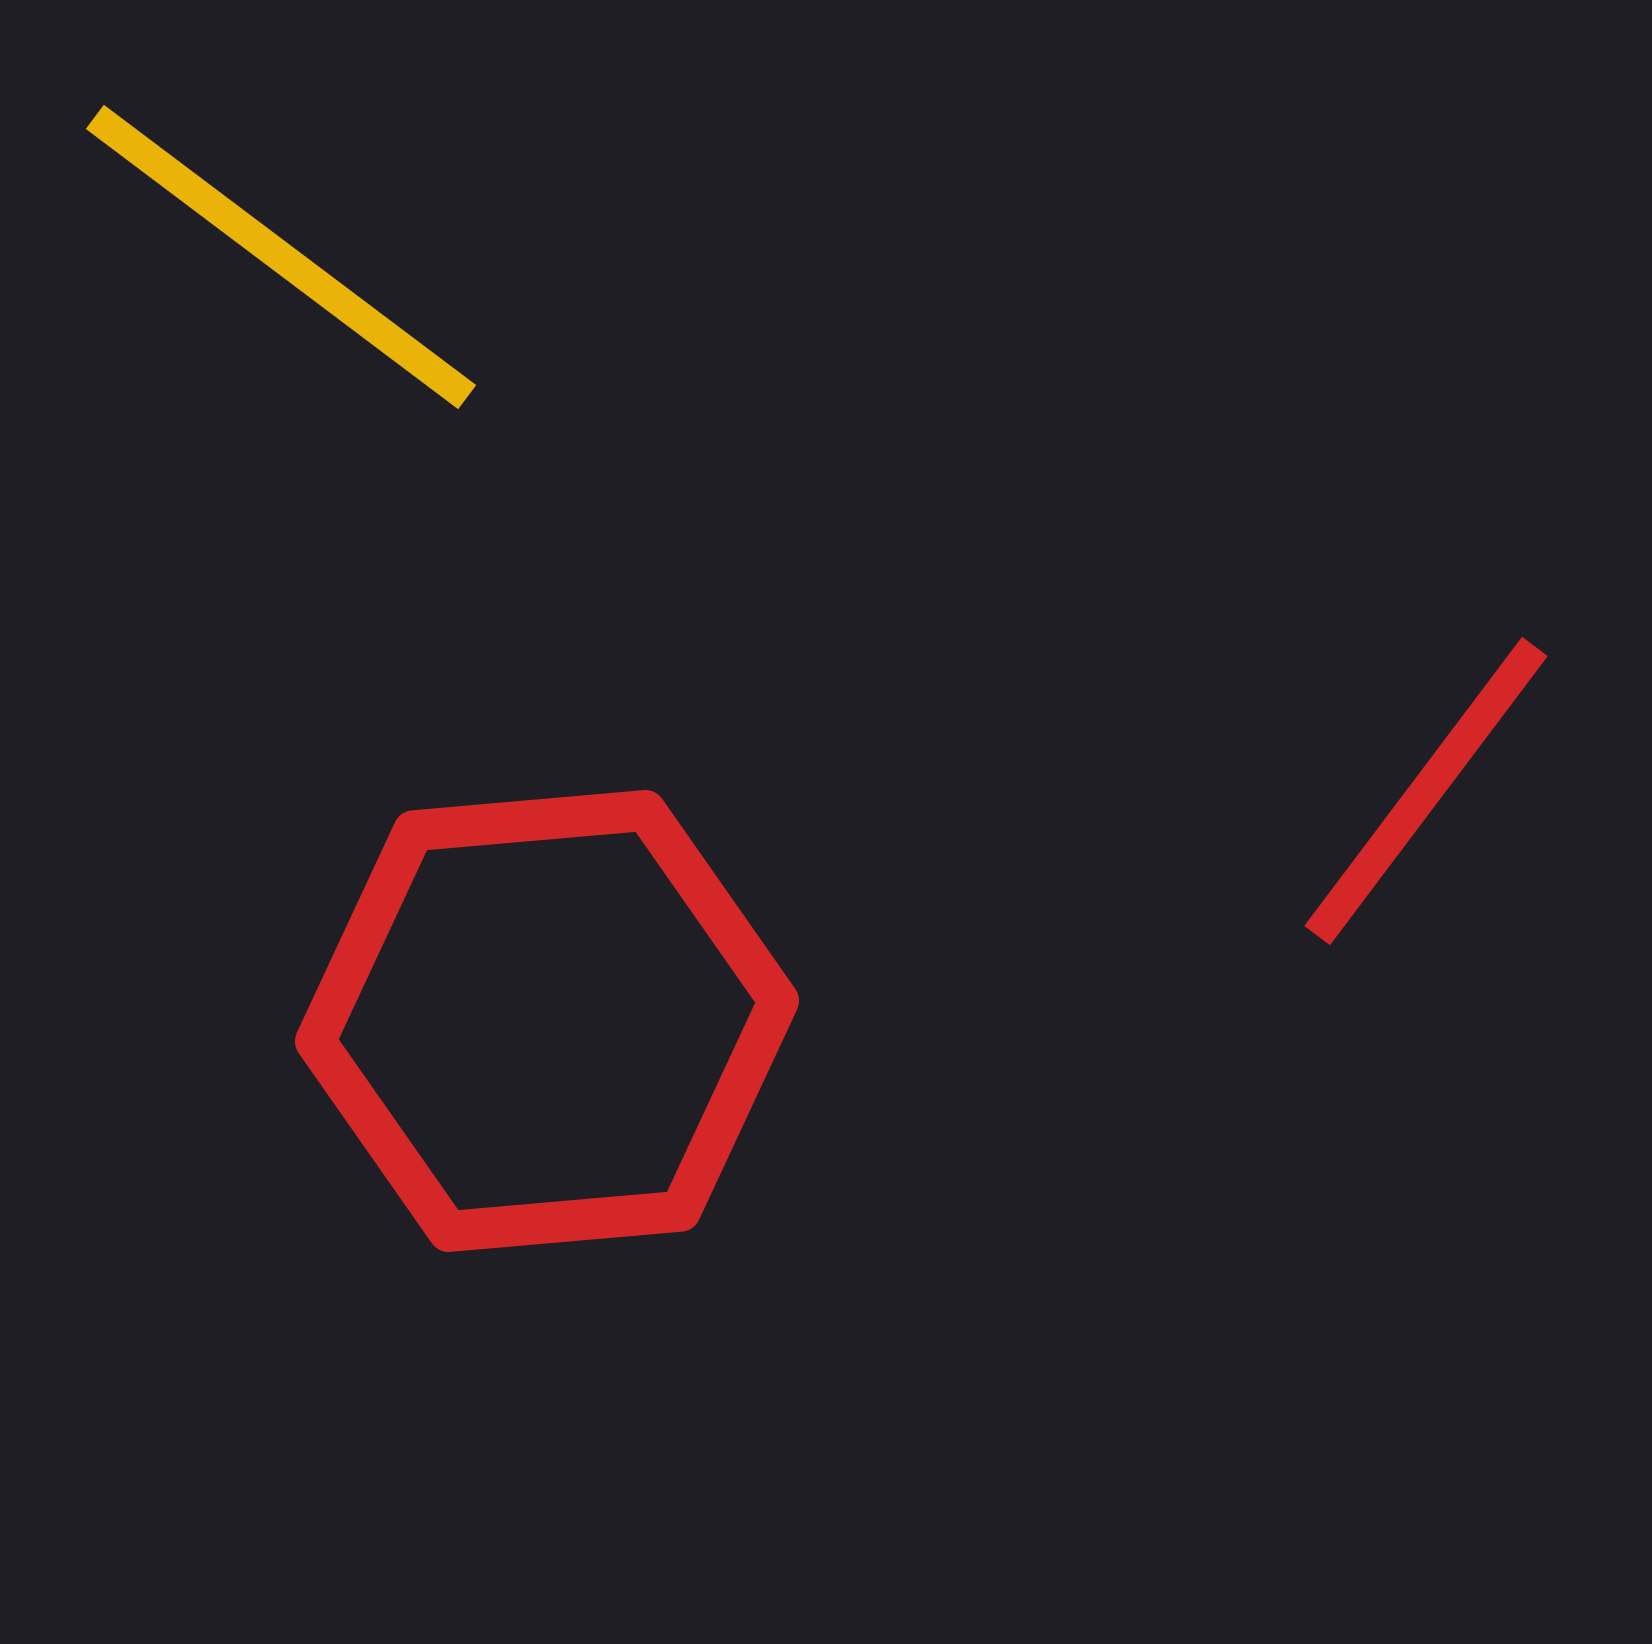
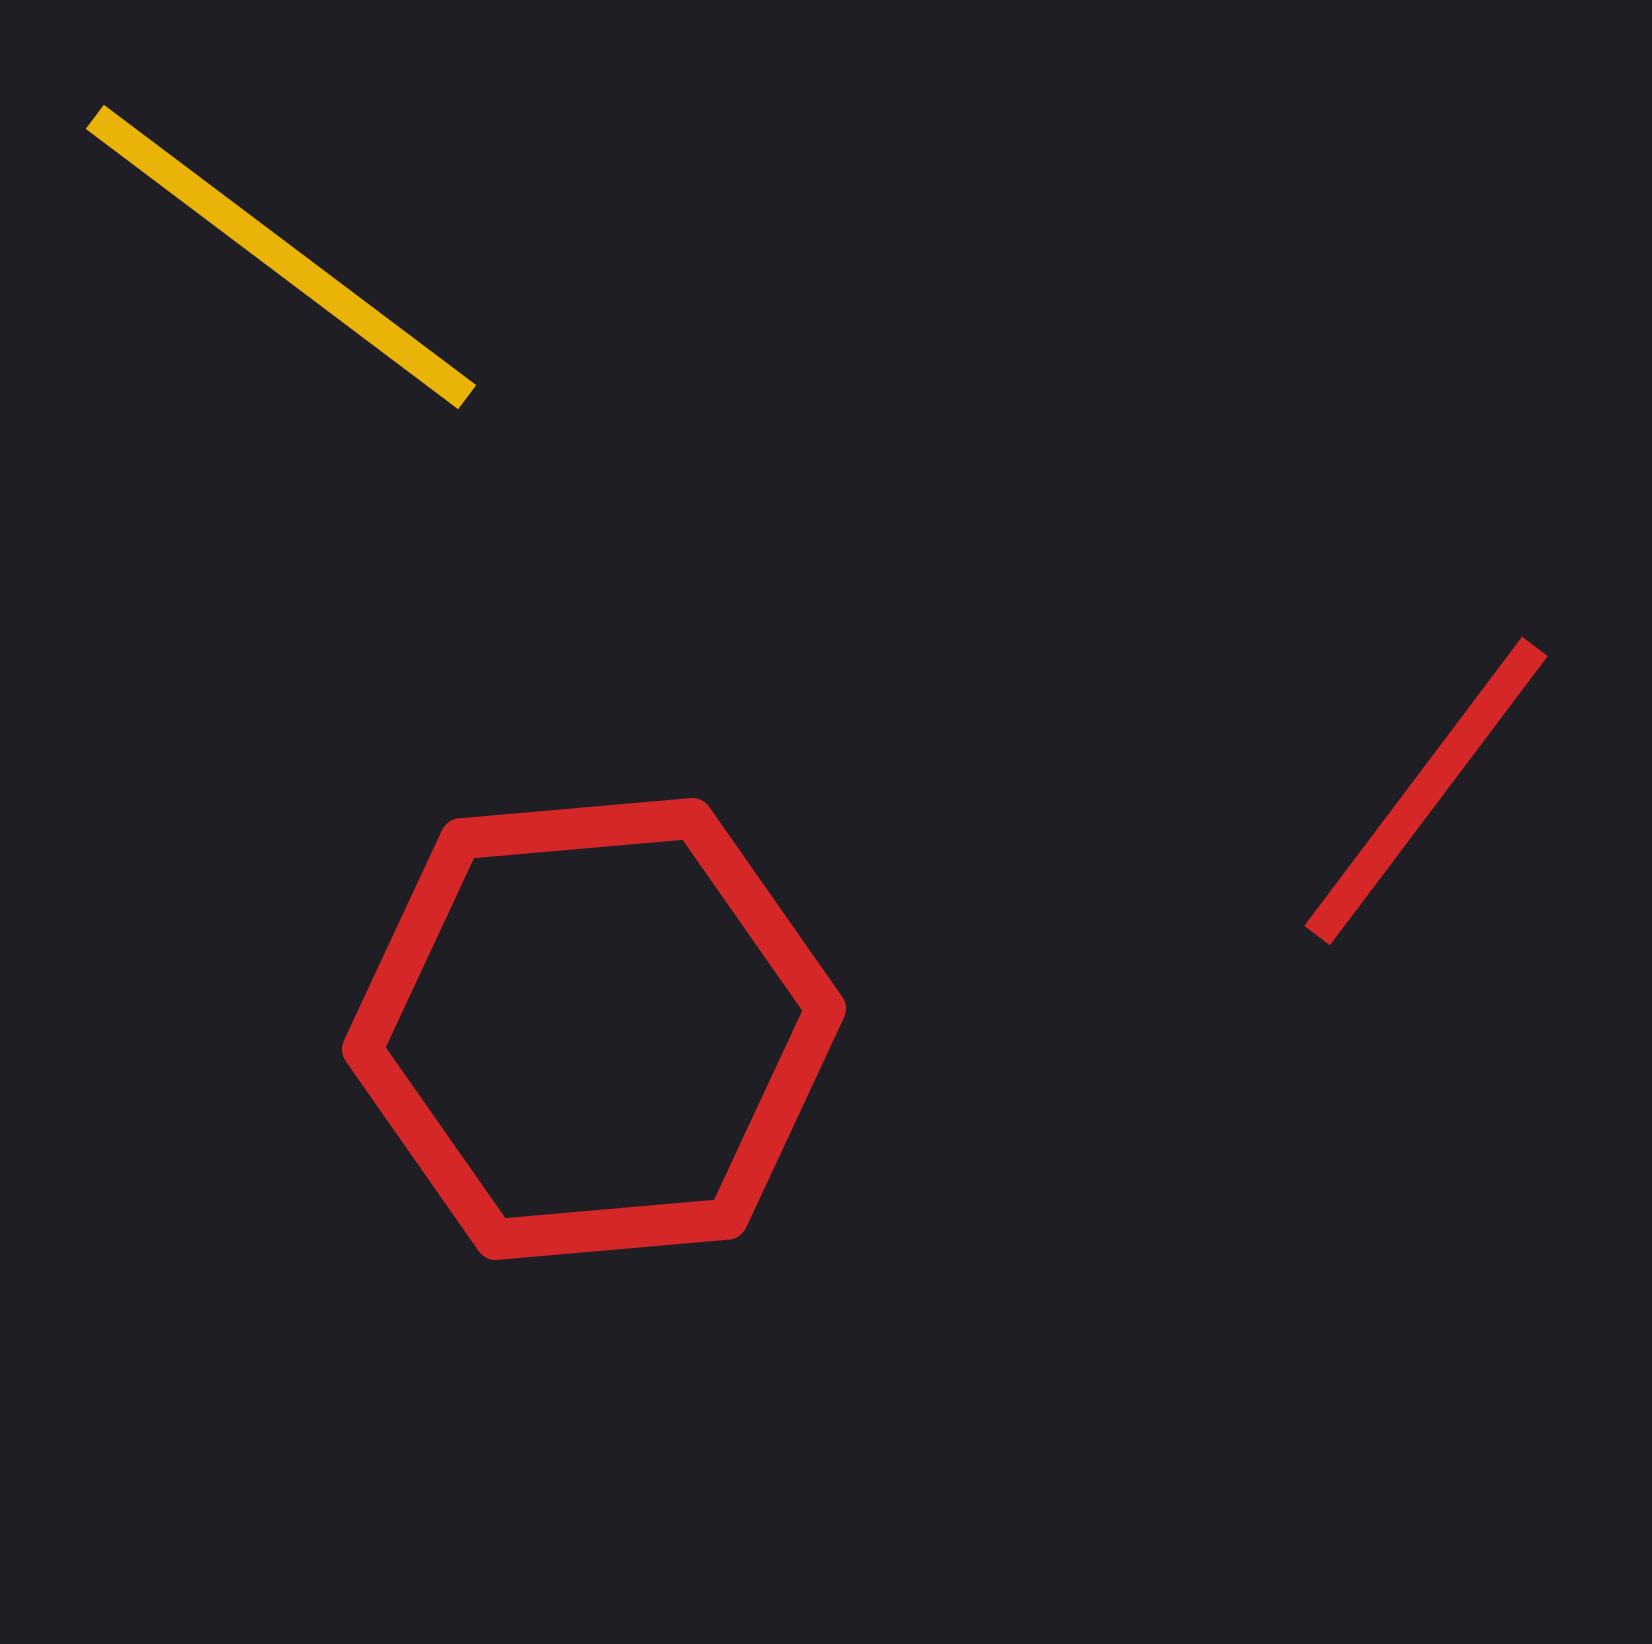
red hexagon: moved 47 px right, 8 px down
